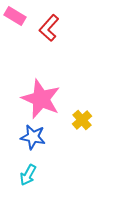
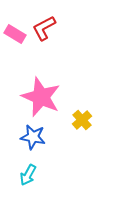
pink rectangle: moved 18 px down
red L-shape: moved 5 px left; rotated 20 degrees clockwise
pink star: moved 2 px up
